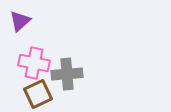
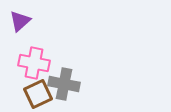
gray cross: moved 3 px left, 10 px down; rotated 16 degrees clockwise
